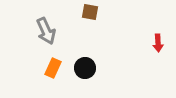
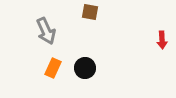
red arrow: moved 4 px right, 3 px up
